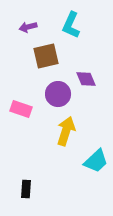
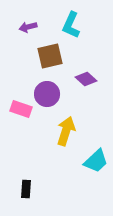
brown square: moved 4 px right
purple diamond: rotated 25 degrees counterclockwise
purple circle: moved 11 px left
